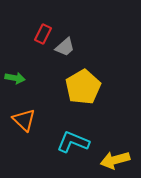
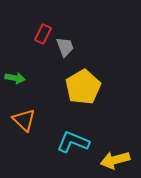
gray trapezoid: rotated 70 degrees counterclockwise
